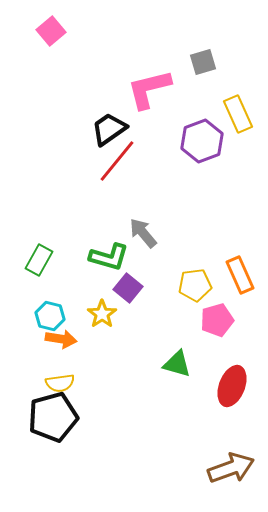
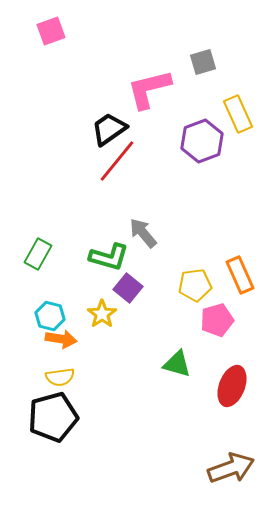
pink square: rotated 20 degrees clockwise
green rectangle: moved 1 px left, 6 px up
yellow semicircle: moved 6 px up
